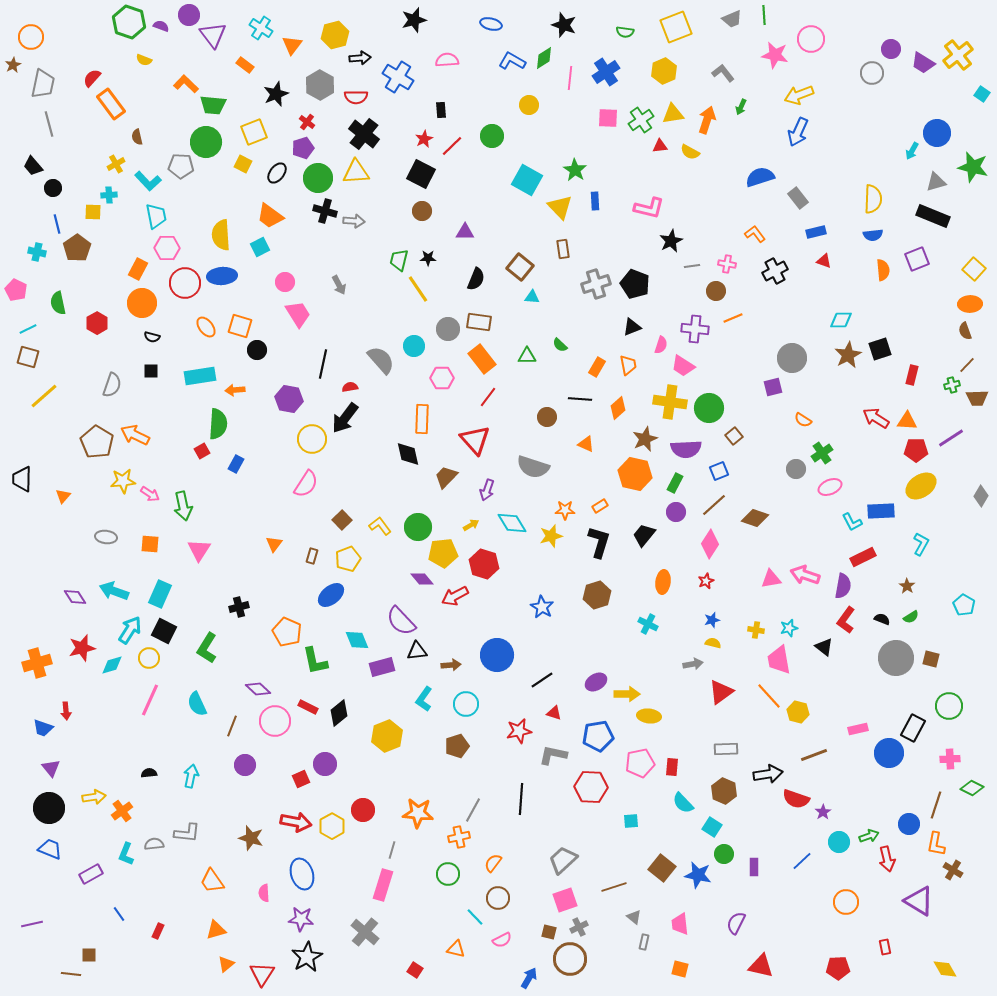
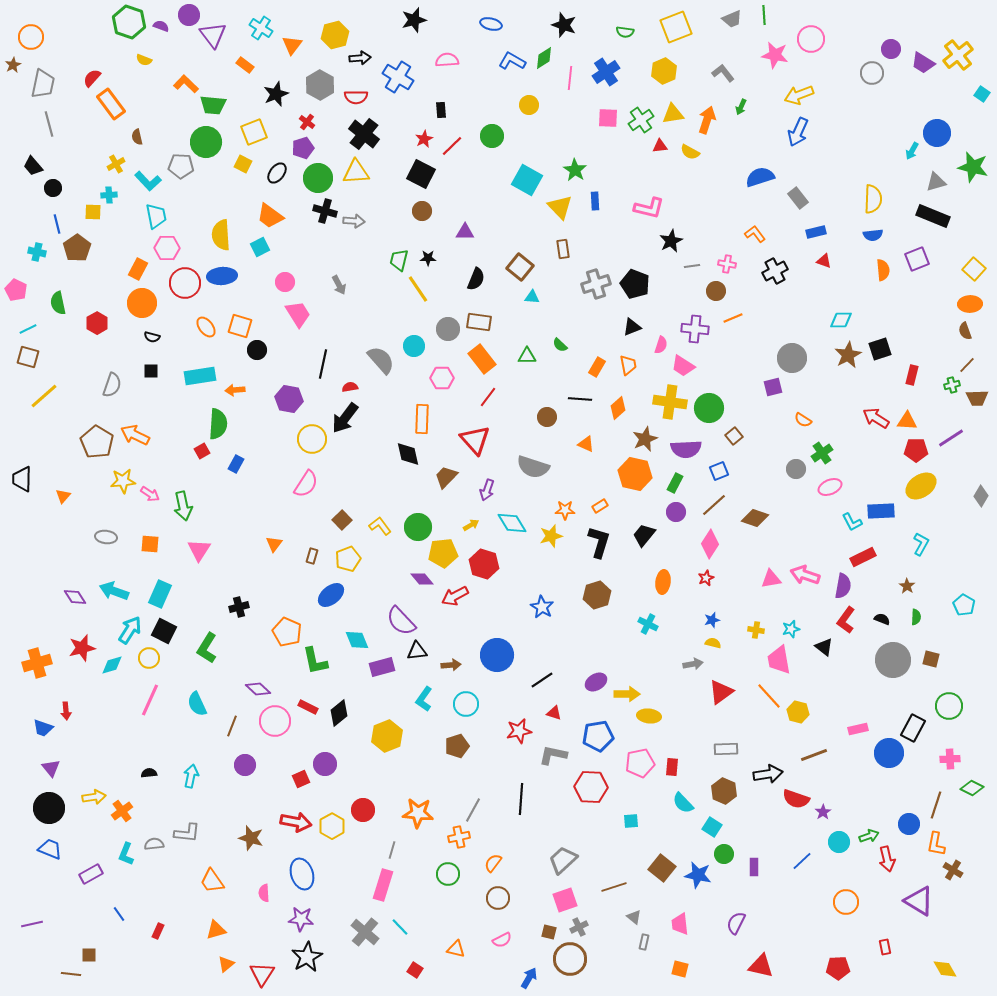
red star at (706, 581): moved 3 px up
green semicircle at (911, 617): moved 5 px right; rotated 56 degrees counterclockwise
cyan star at (789, 628): moved 2 px right, 1 px down
gray circle at (896, 658): moved 3 px left, 2 px down
cyan line at (475, 917): moved 75 px left, 10 px down
